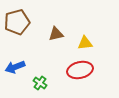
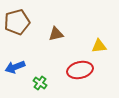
yellow triangle: moved 14 px right, 3 px down
